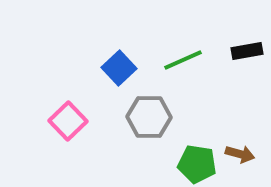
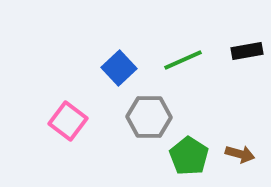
pink square: rotated 9 degrees counterclockwise
green pentagon: moved 8 px left, 8 px up; rotated 24 degrees clockwise
